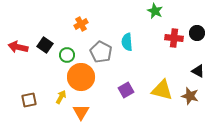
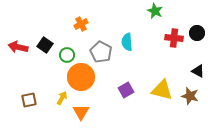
yellow arrow: moved 1 px right, 1 px down
